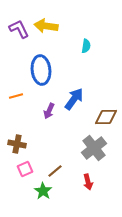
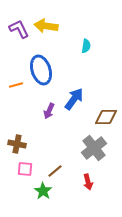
blue ellipse: rotated 12 degrees counterclockwise
orange line: moved 11 px up
pink square: rotated 28 degrees clockwise
